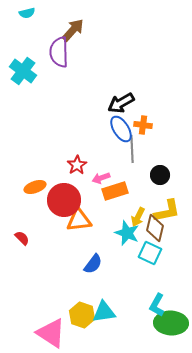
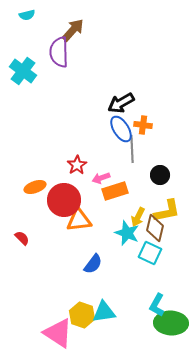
cyan semicircle: moved 2 px down
pink triangle: moved 7 px right
